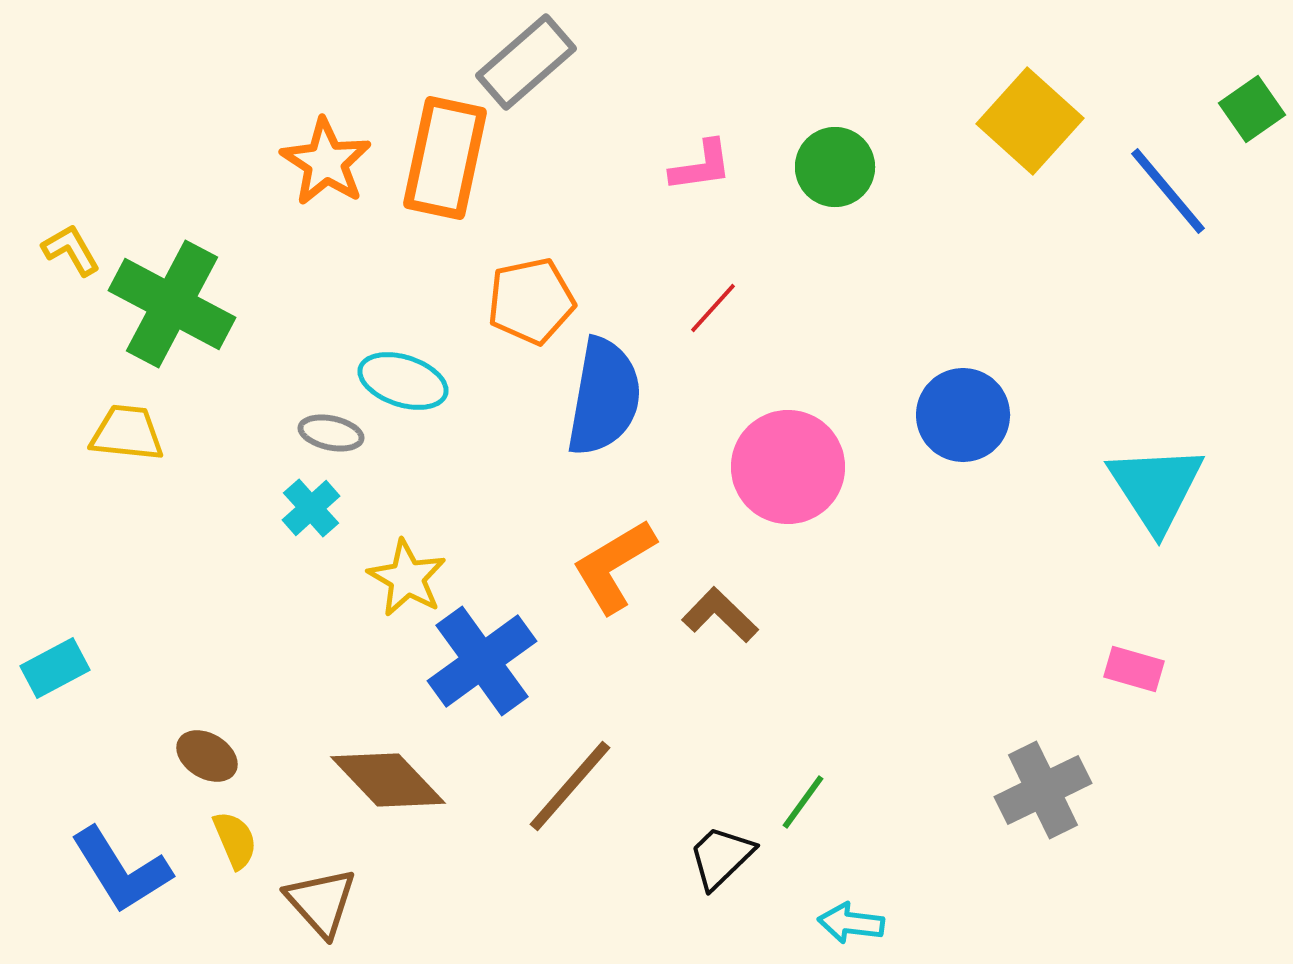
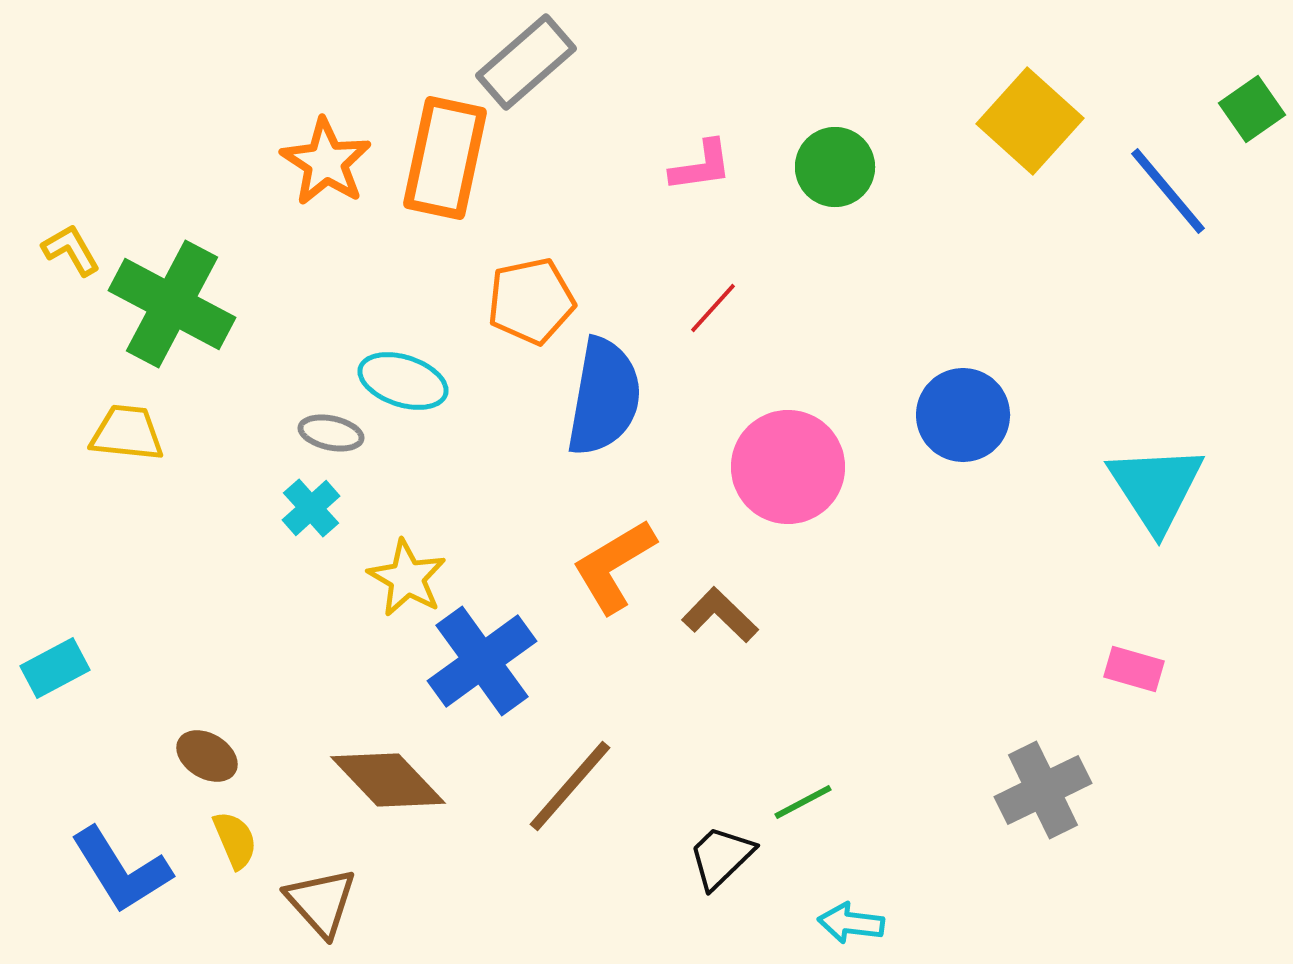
green line: rotated 26 degrees clockwise
